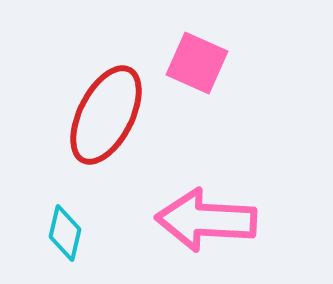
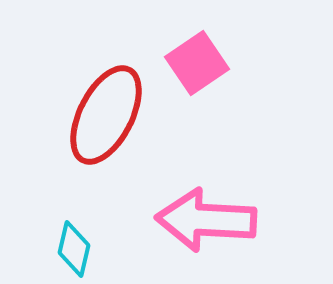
pink square: rotated 32 degrees clockwise
cyan diamond: moved 9 px right, 16 px down
